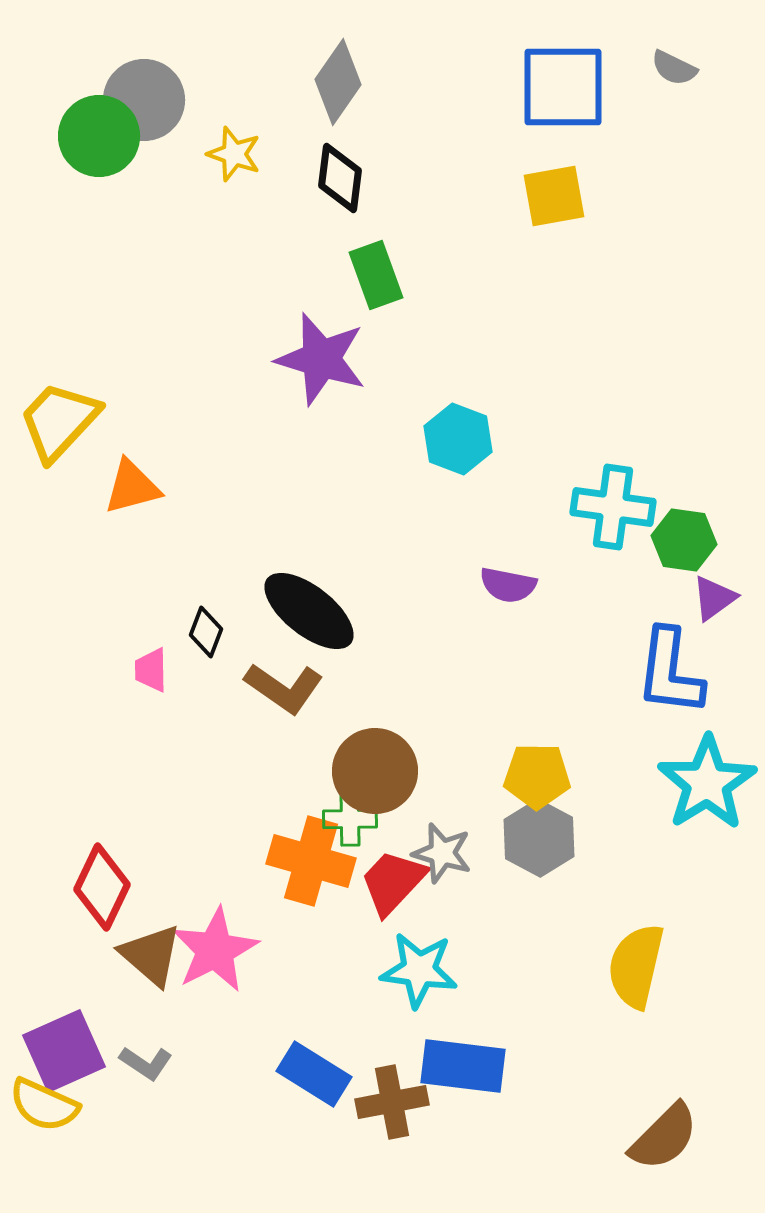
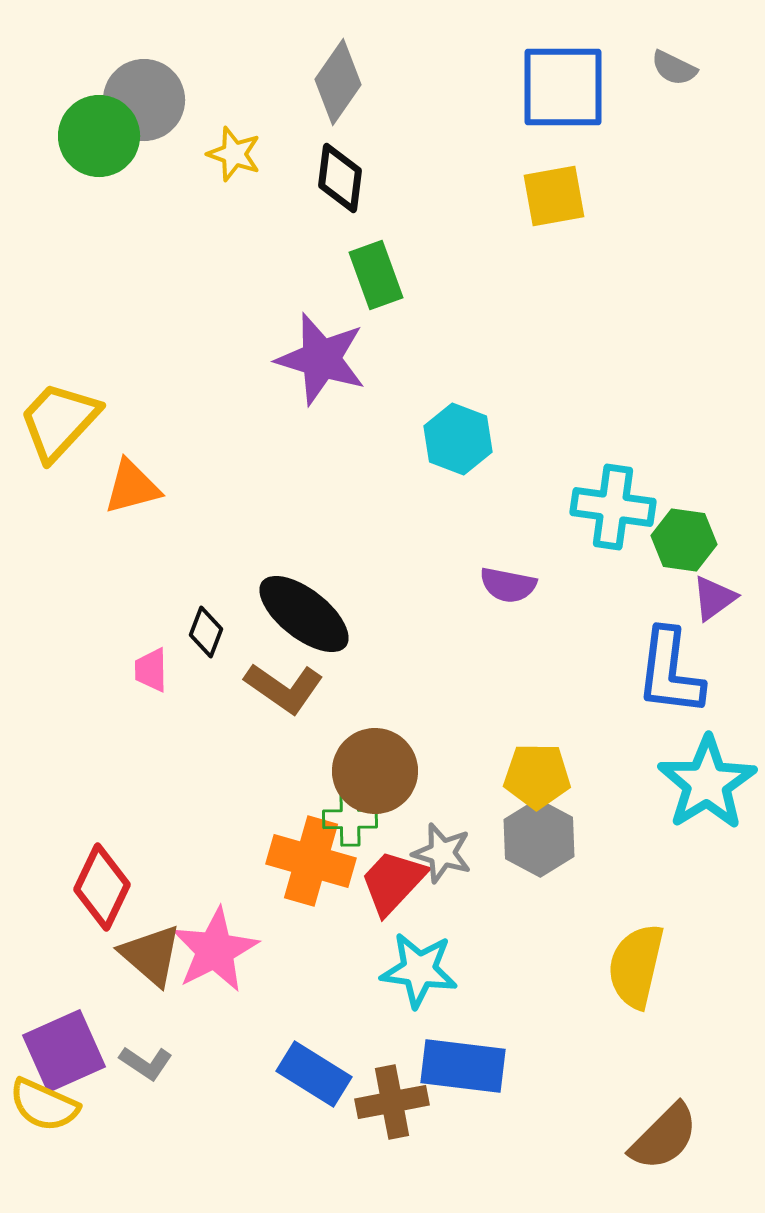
black ellipse at (309, 611): moved 5 px left, 3 px down
